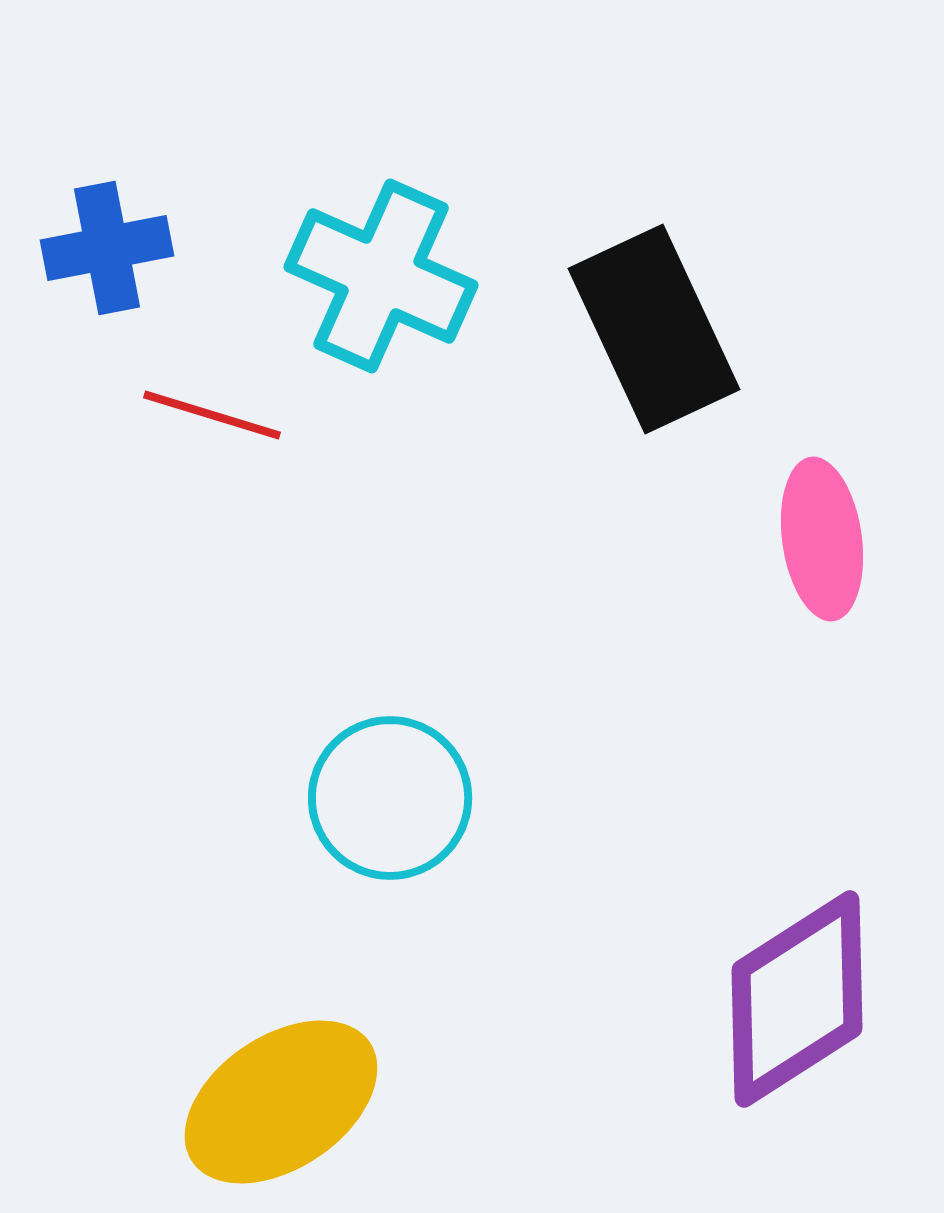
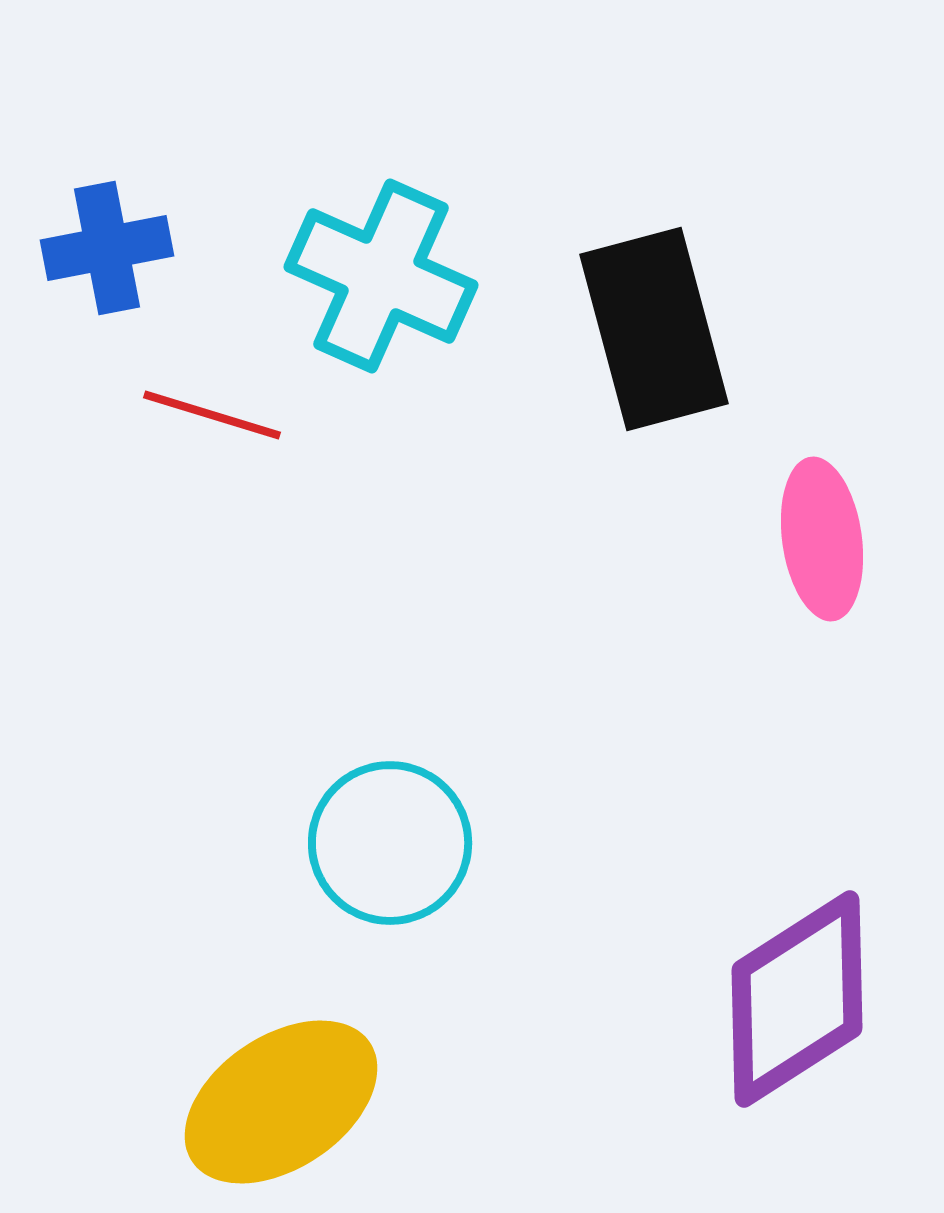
black rectangle: rotated 10 degrees clockwise
cyan circle: moved 45 px down
